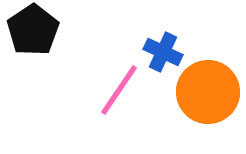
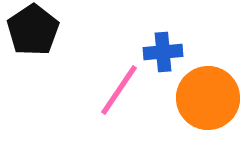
blue cross: rotated 30 degrees counterclockwise
orange circle: moved 6 px down
